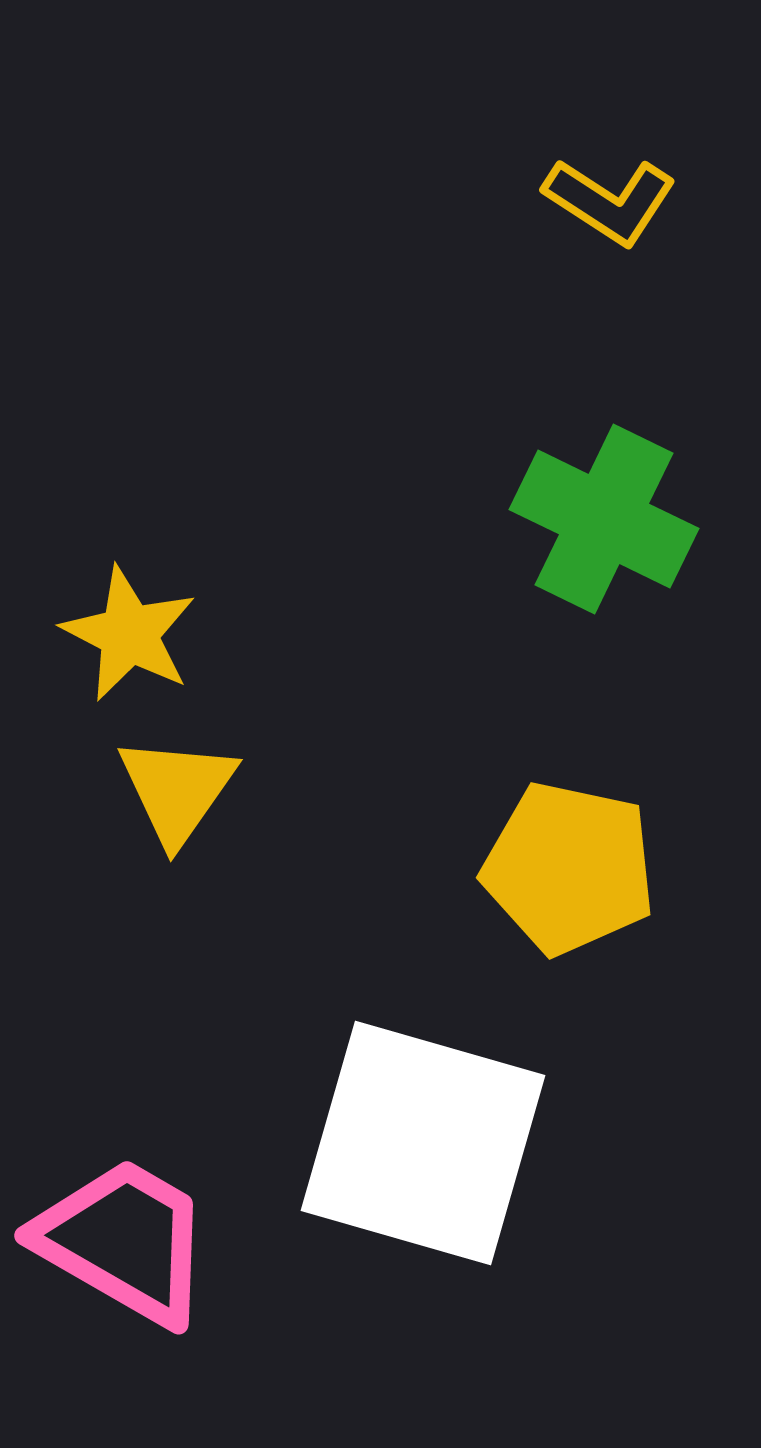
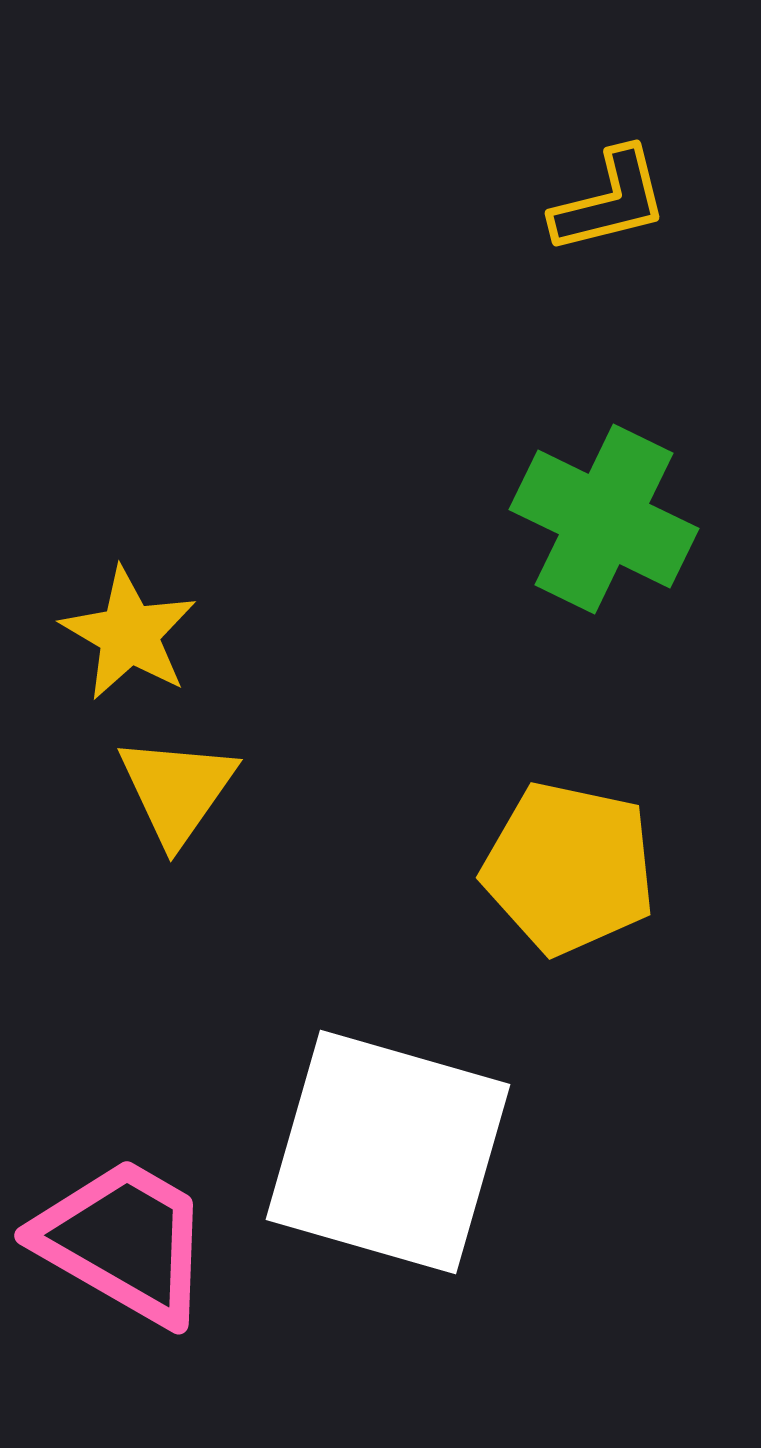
yellow L-shape: rotated 47 degrees counterclockwise
yellow star: rotated 3 degrees clockwise
white square: moved 35 px left, 9 px down
